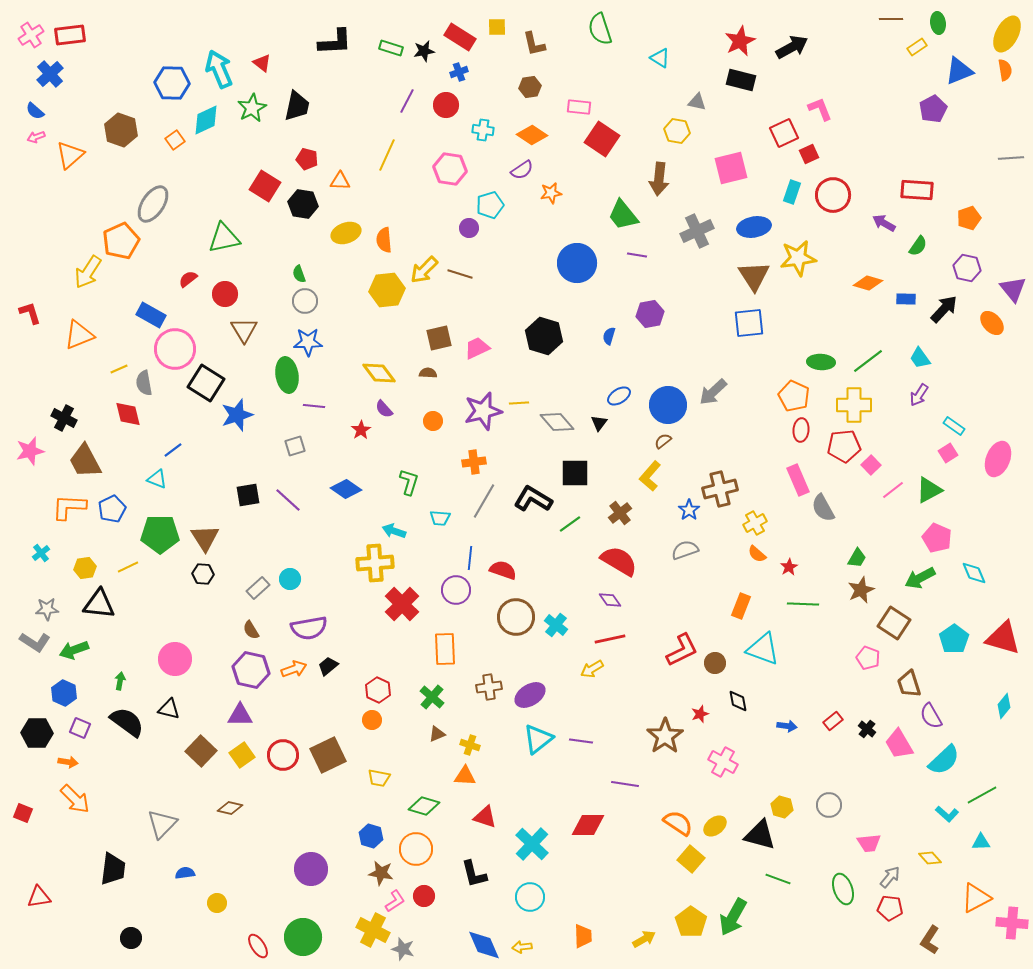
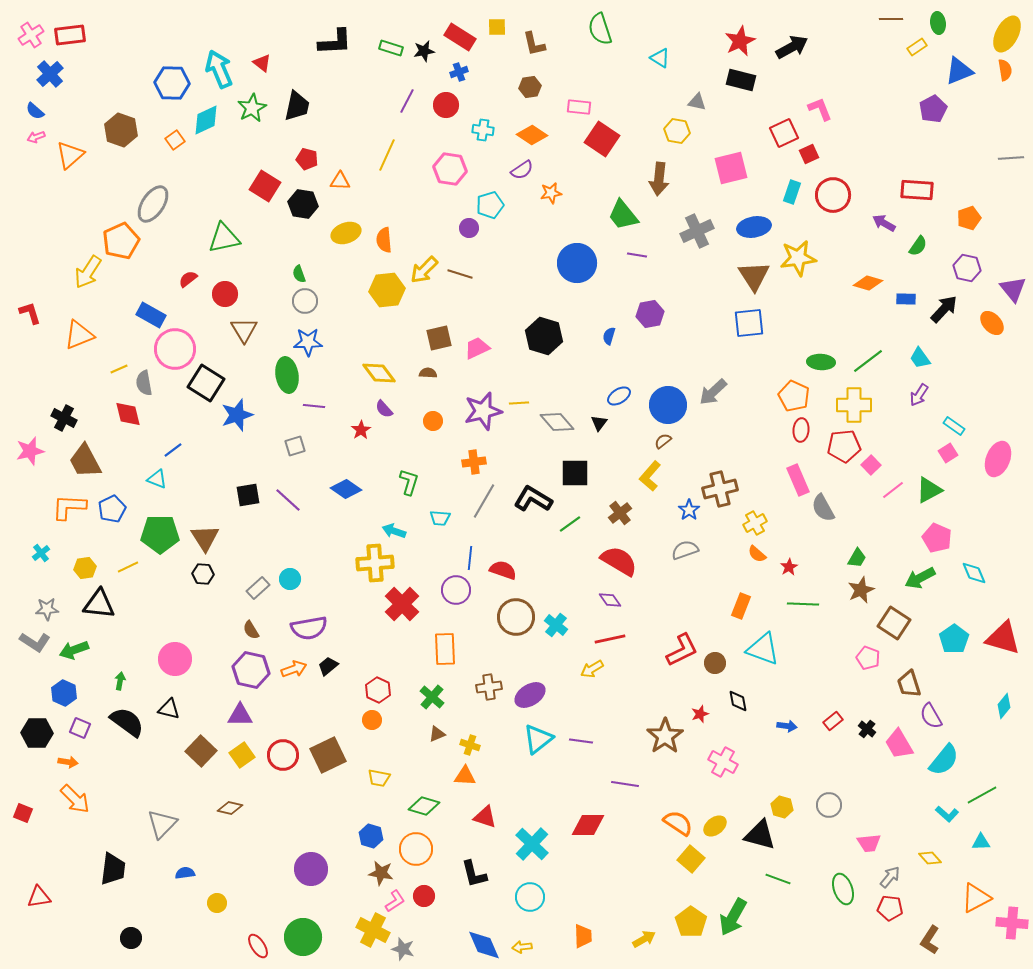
cyan semicircle at (944, 760): rotated 8 degrees counterclockwise
